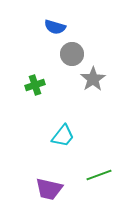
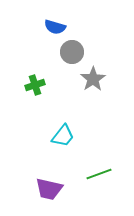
gray circle: moved 2 px up
green line: moved 1 px up
